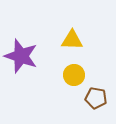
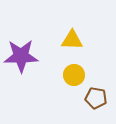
purple star: rotated 20 degrees counterclockwise
